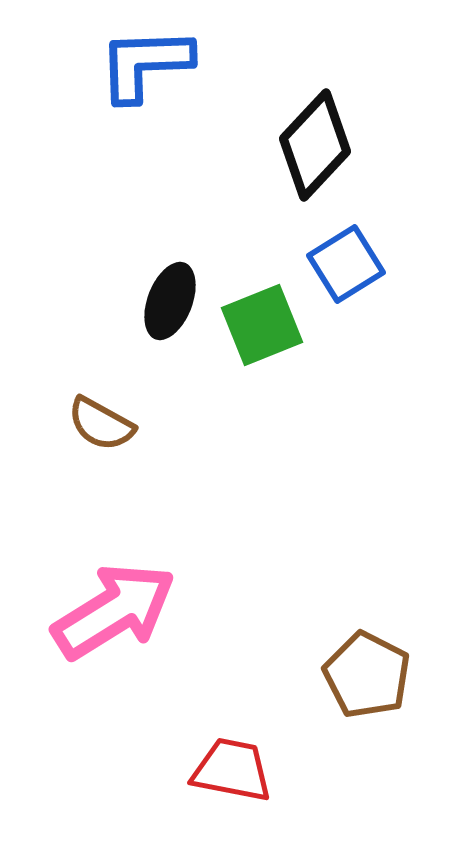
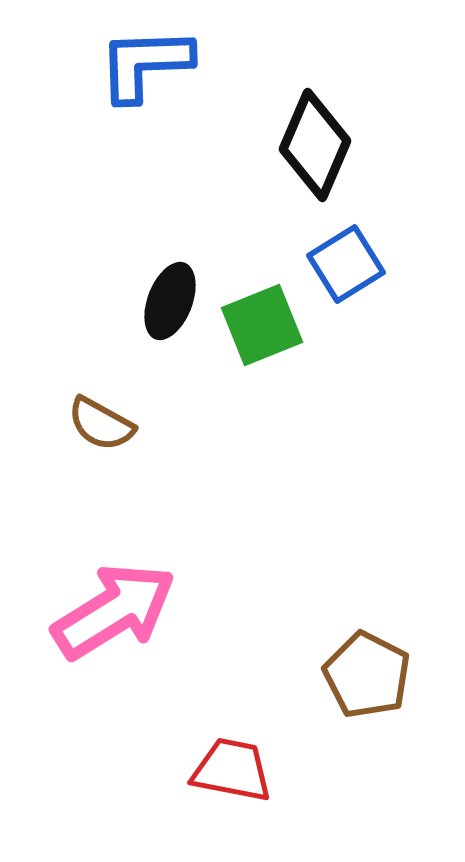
black diamond: rotated 20 degrees counterclockwise
